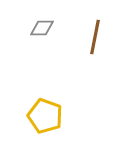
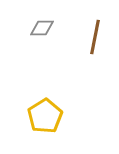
yellow pentagon: rotated 20 degrees clockwise
